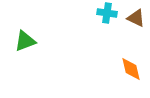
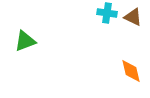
brown triangle: moved 3 px left, 1 px up
orange diamond: moved 2 px down
